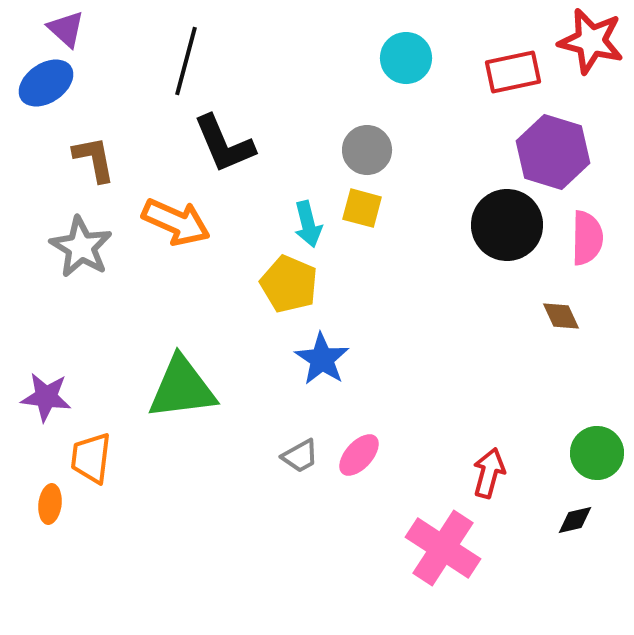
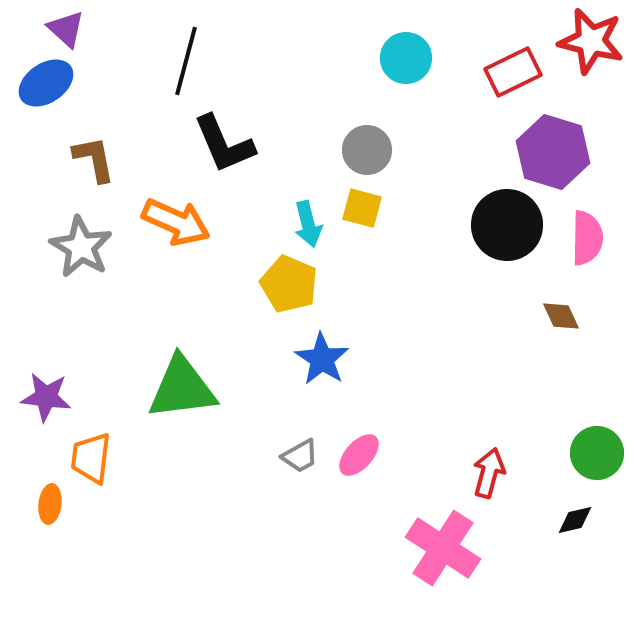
red rectangle: rotated 14 degrees counterclockwise
